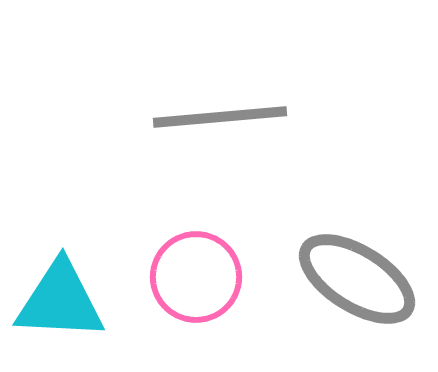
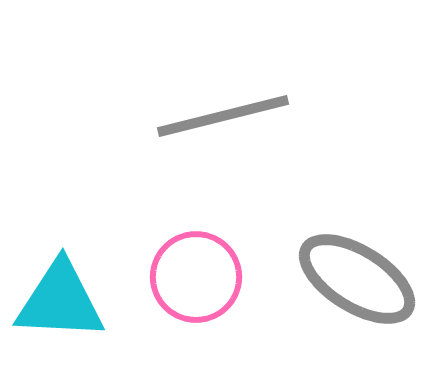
gray line: moved 3 px right, 1 px up; rotated 9 degrees counterclockwise
